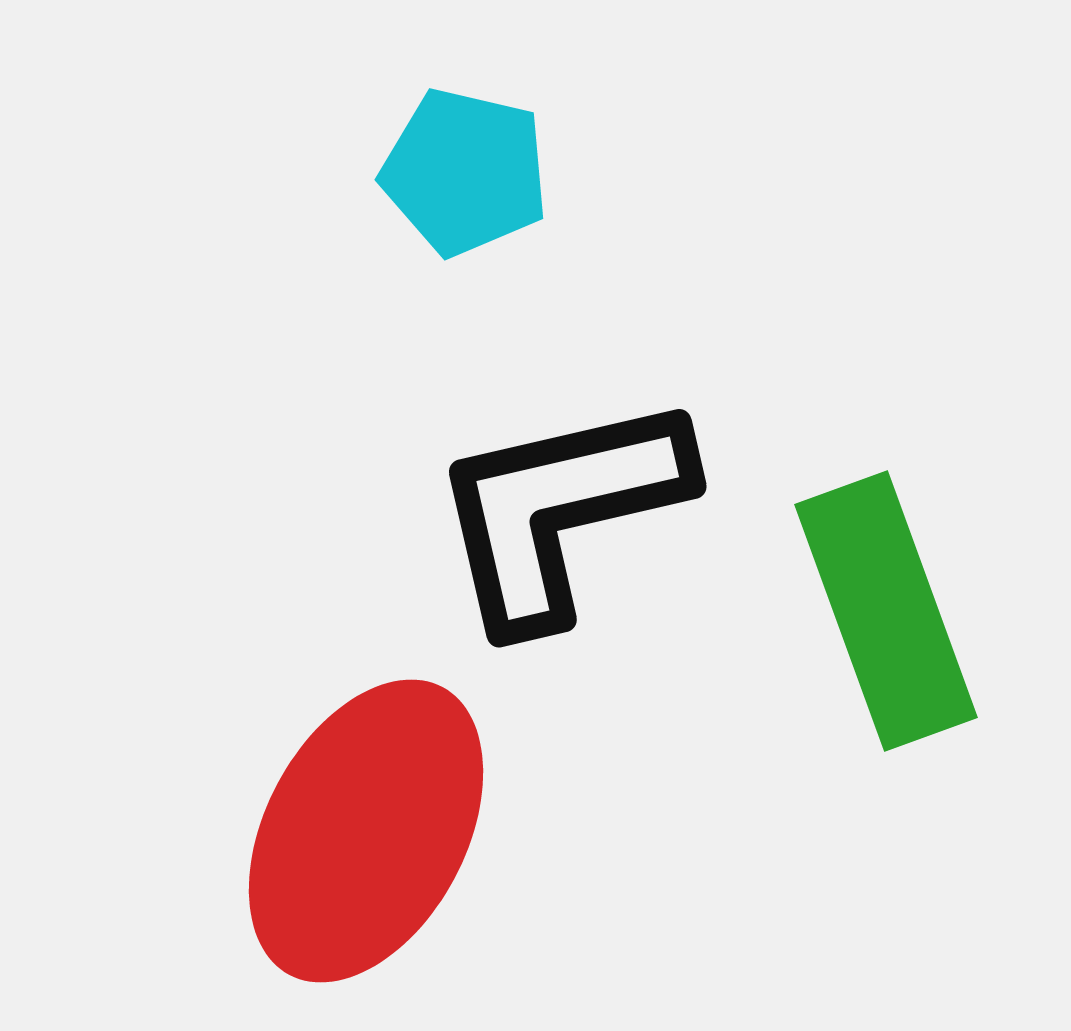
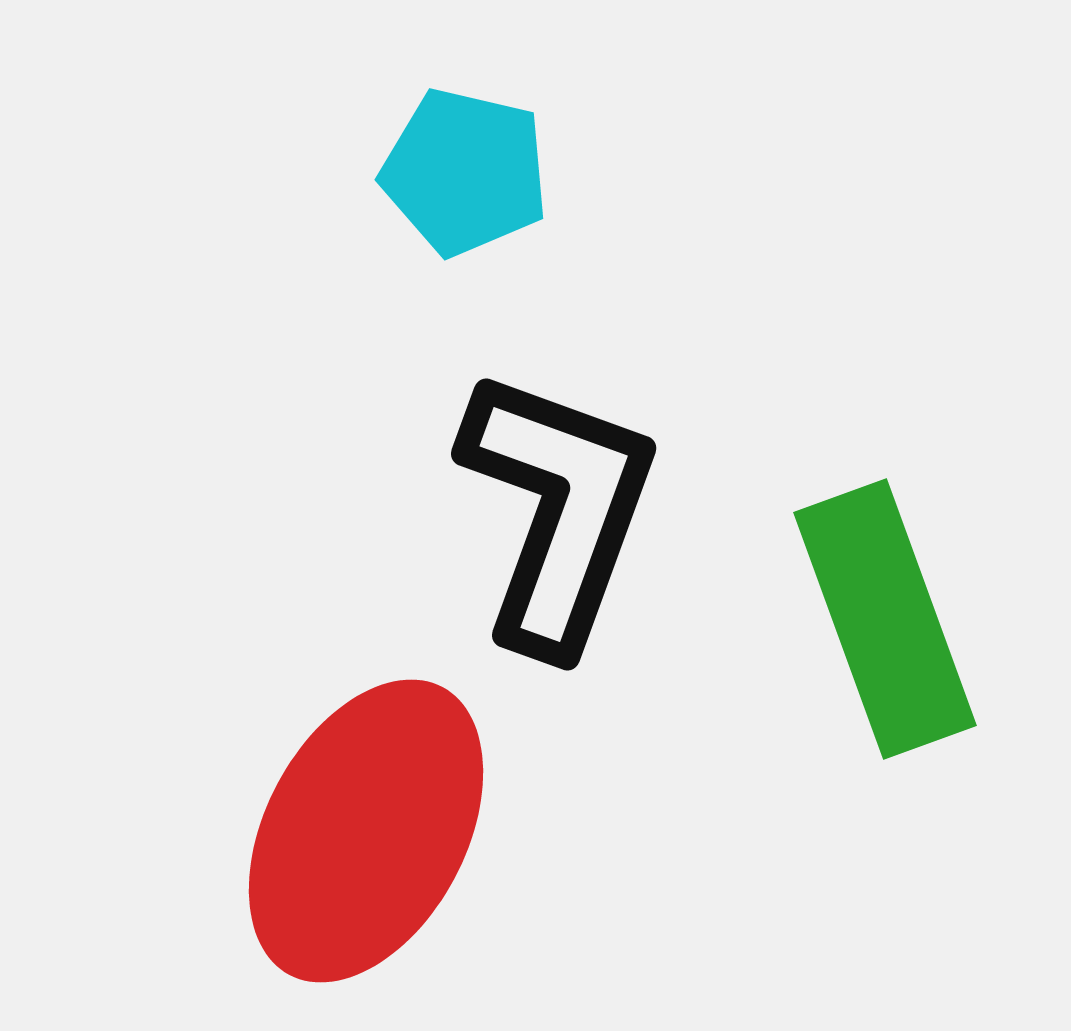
black L-shape: moved 2 px left; rotated 123 degrees clockwise
green rectangle: moved 1 px left, 8 px down
